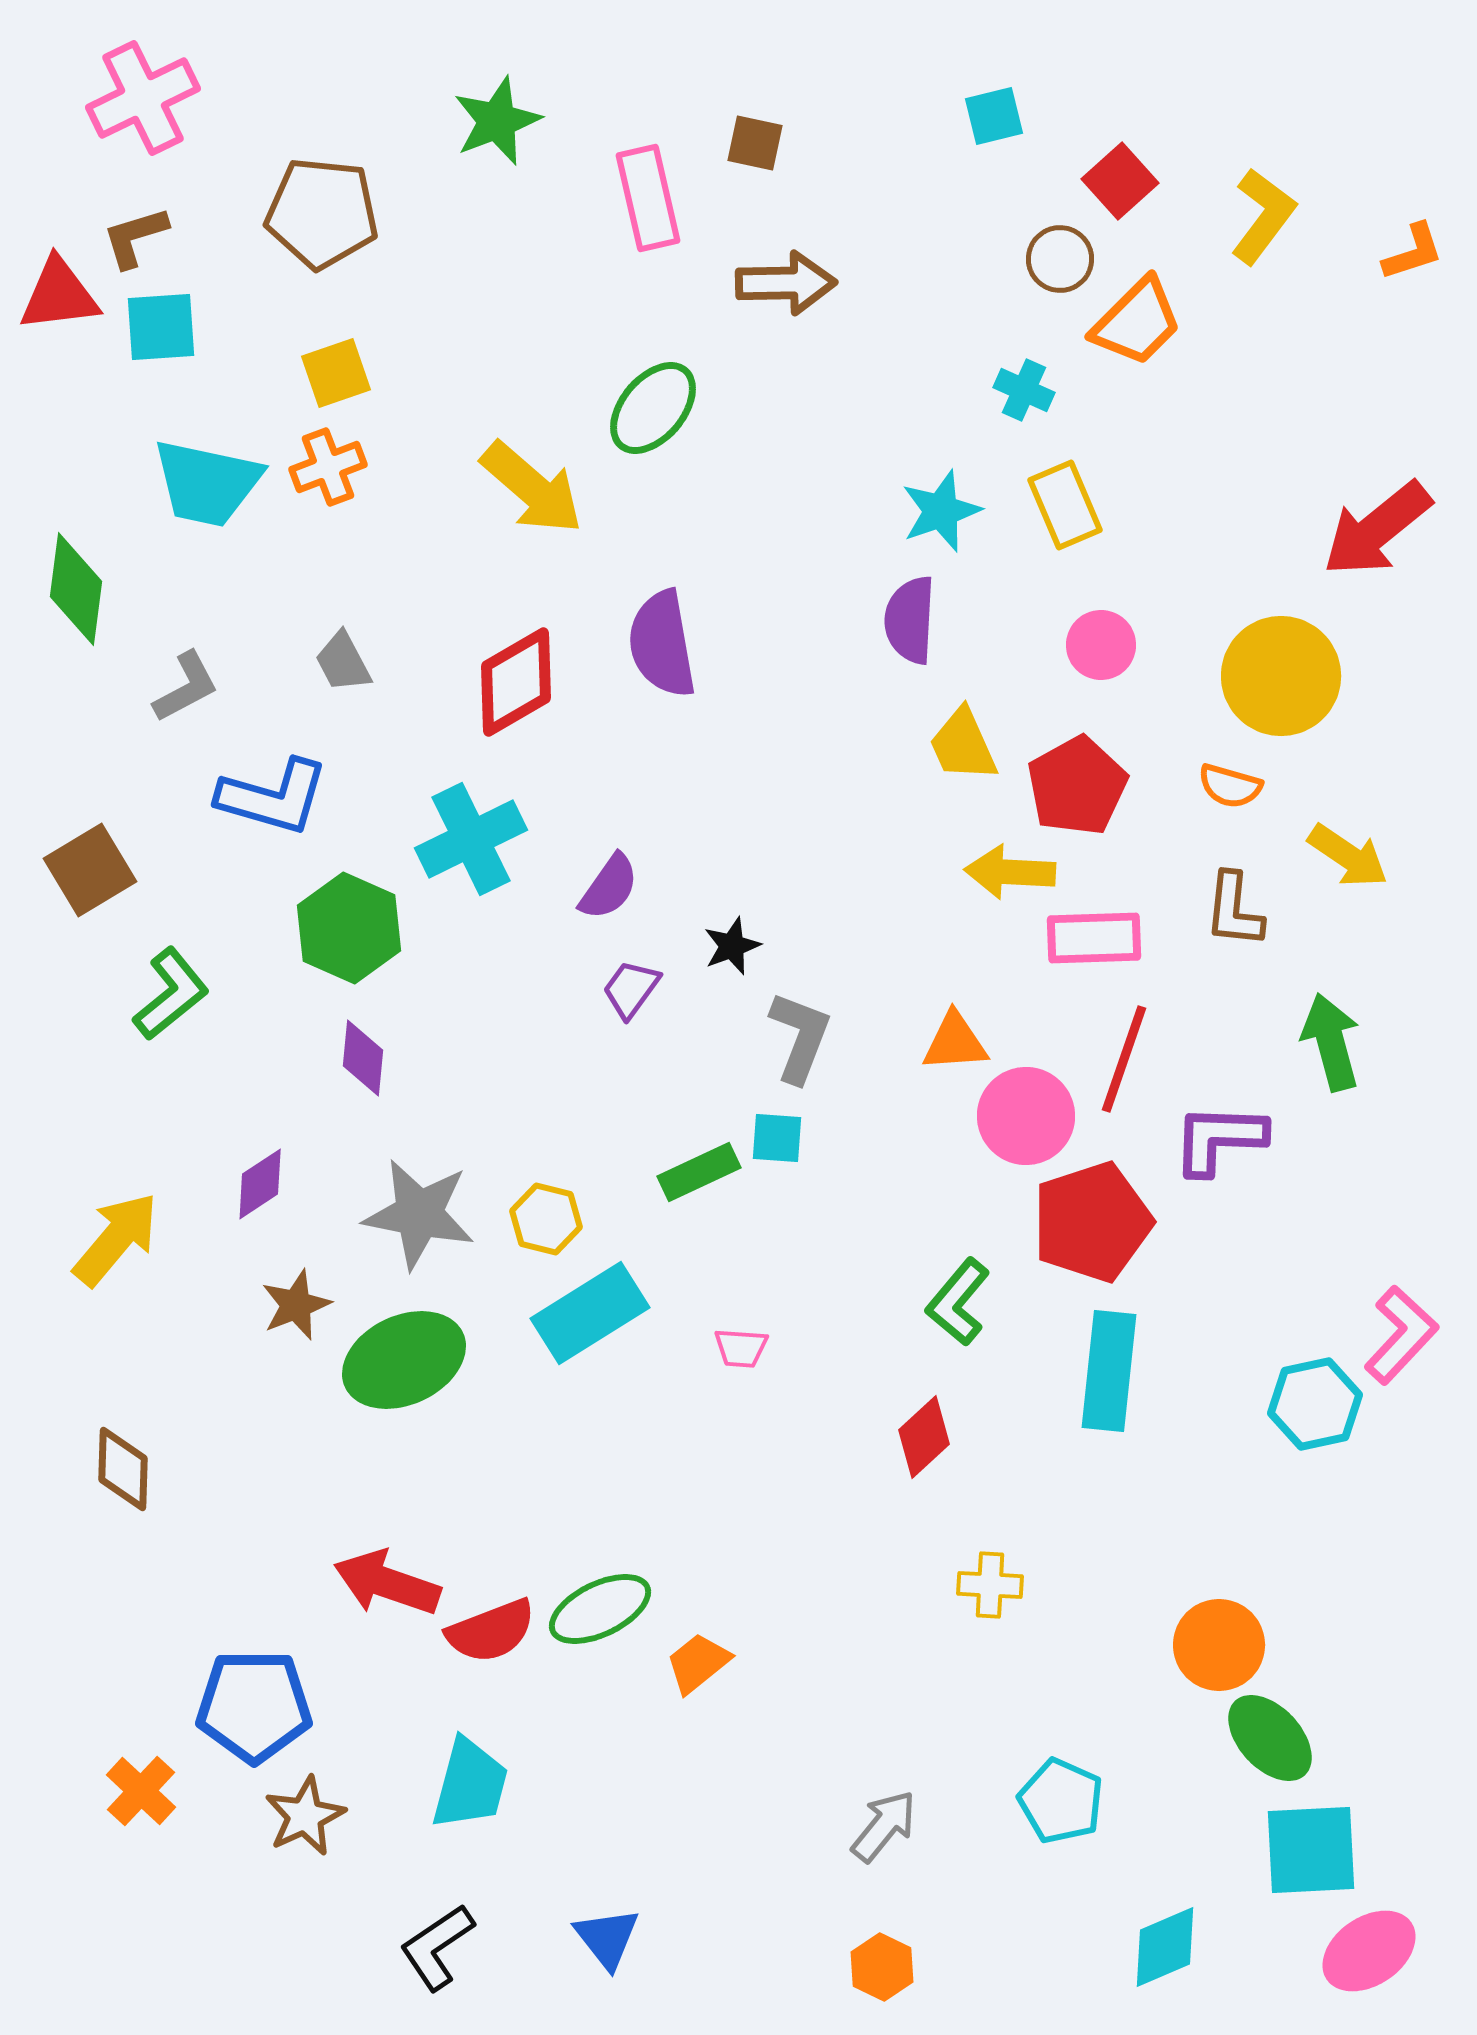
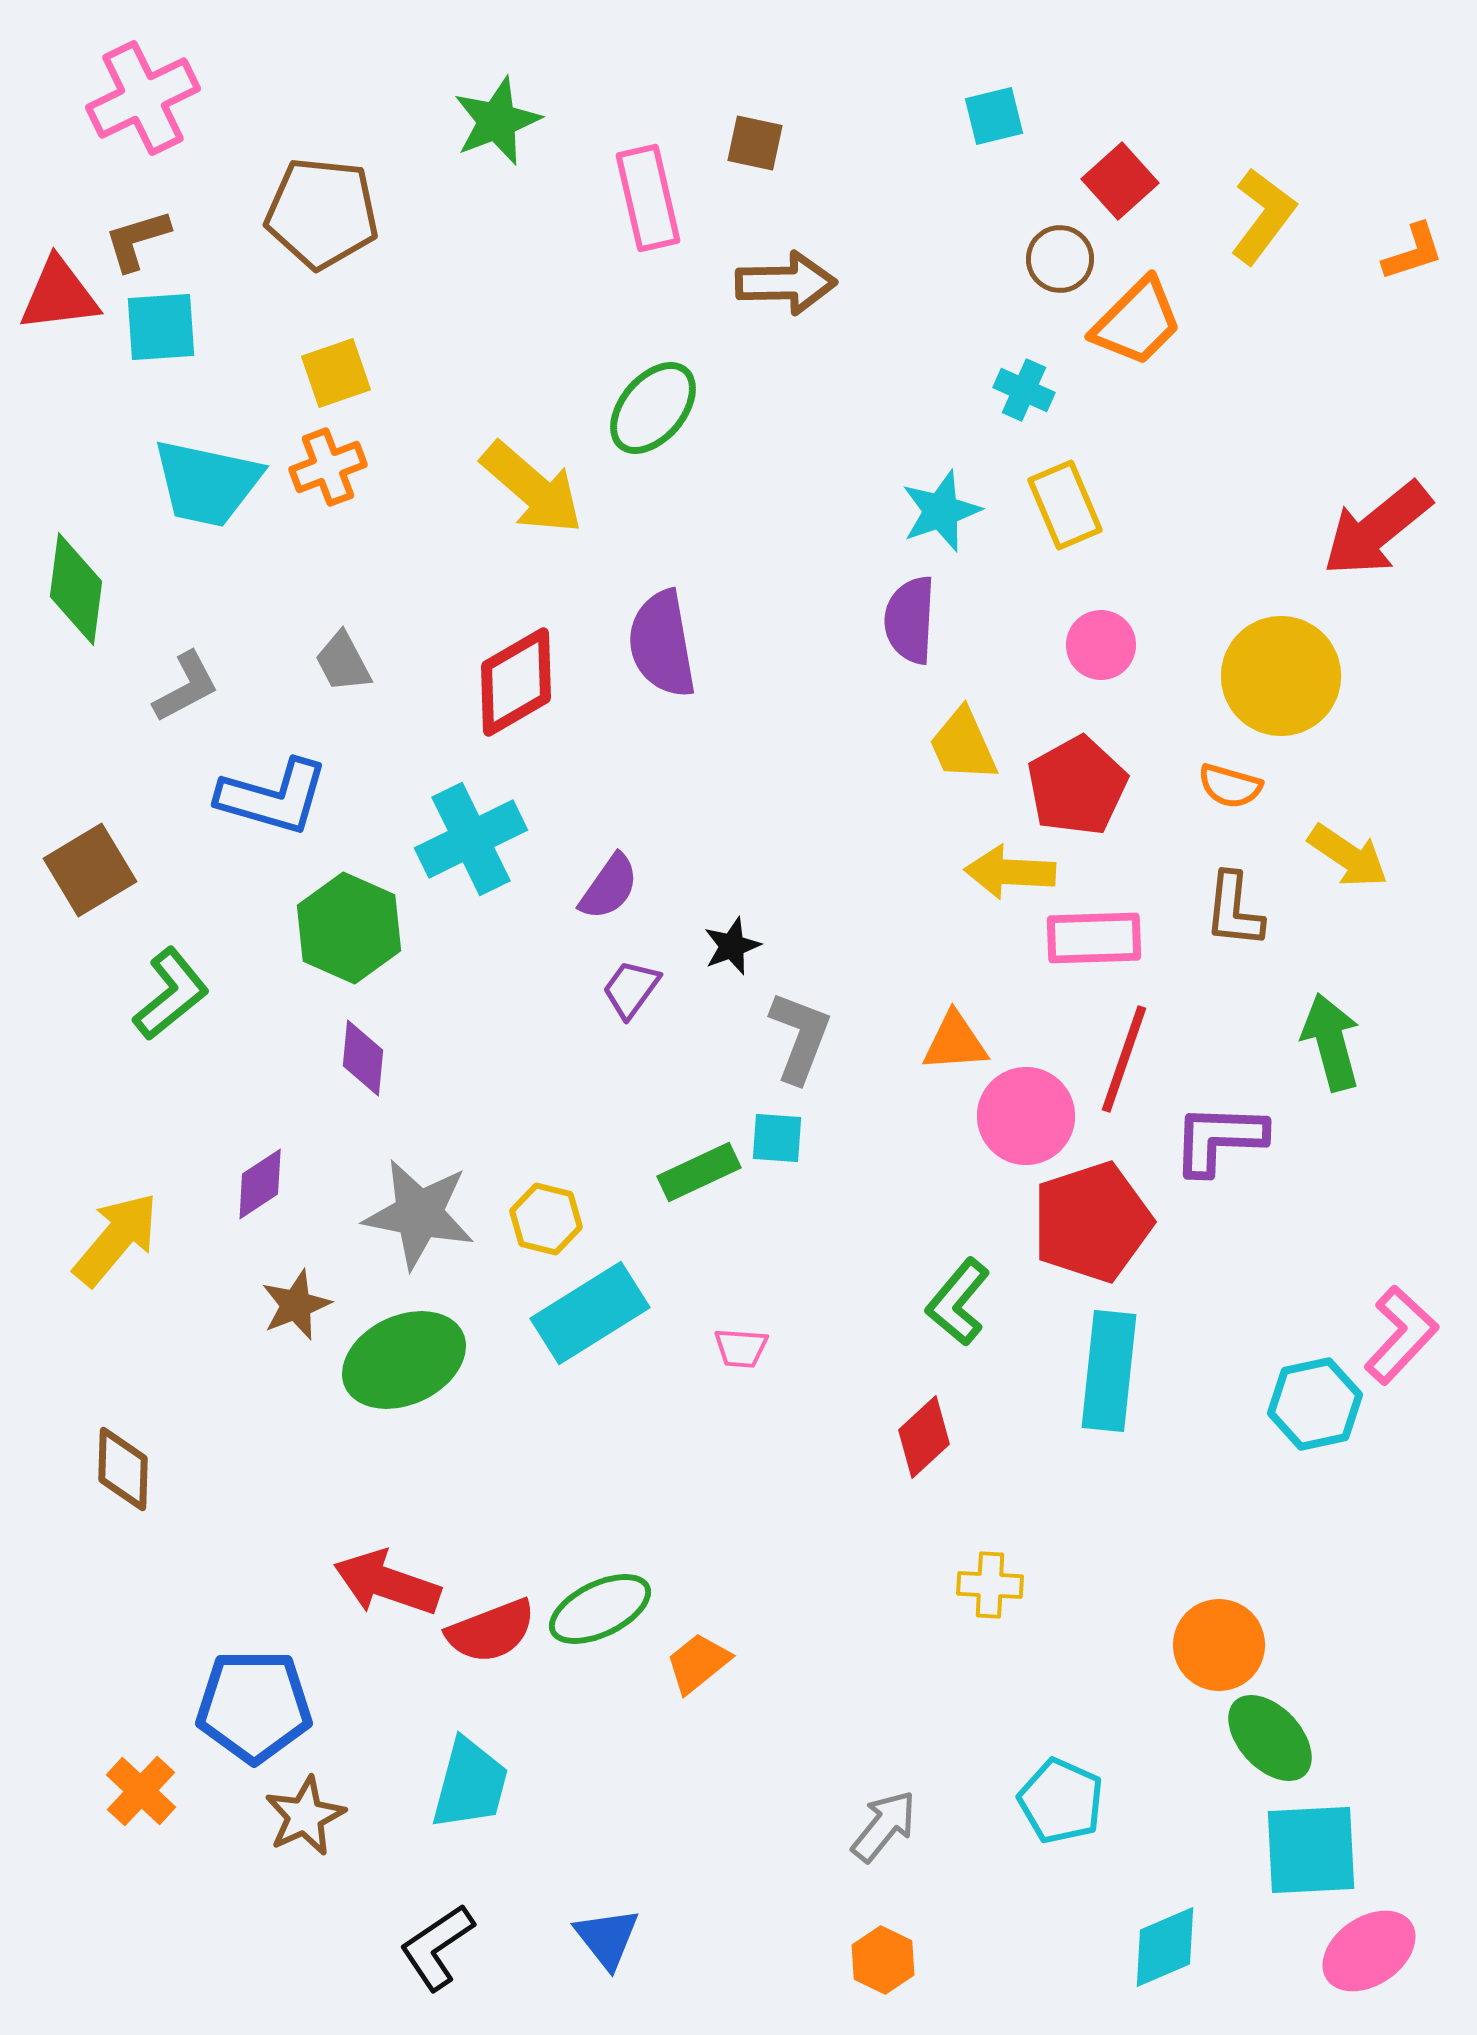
brown L-shape at (135, 237): moved 2 px right, 3 px down
orange hexagon at (882, 1967): moved 1 px right, 7 px up
